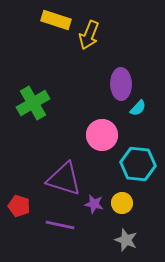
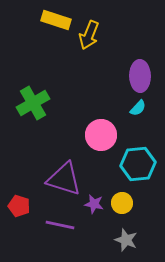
purple ellipse: moved 19 px right, 8 px up
pink circle: moved 1 px left
cyan hexagon: rotated 12 degrees counterclockwise
